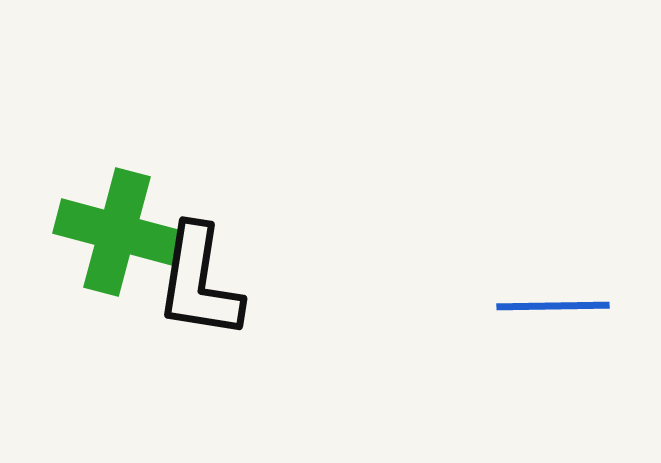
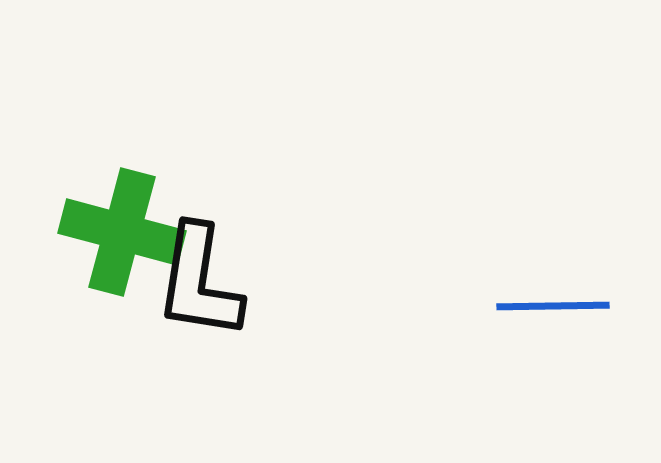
green cross: moved 5 px right
